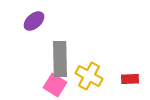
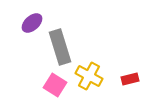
purple ellipse: moved 2 px left, 2 px down
gray rectangle: moved 12 px up; rotated 16 degrees counterclockwise
red rectangle: rotated 12 degrees counterclockwise
